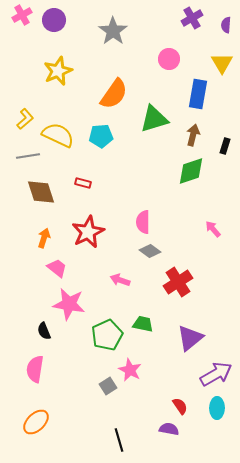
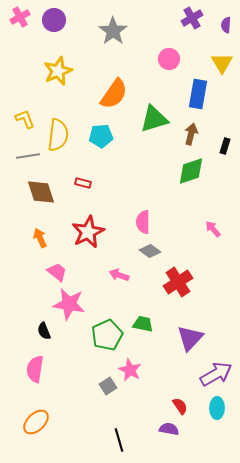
pink cross at (22, 15): moved 2 px left, 2 px down
yellow L-shape at (25, 119): rotated 70 degrees counterclockwise
yellow semicircle at (58, 135): rotated 72 degrees clockwise
brown arrow at (193, 135): moved 2 px left, 1 px up
orange arrow at (44, 238): moved 4 px left; rotated 42 degrees counterclockwise
pink trapezoid at (57, 268): moved 4 px down
pink arrow at (120, 280): moved 1 px left, 5 px up
purple triangle at (190, 338): rotated 8 degrees counterclockwise
